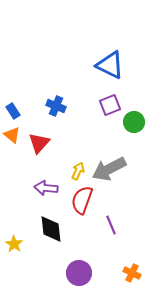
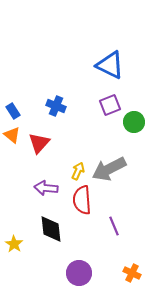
red semicircle: rotated 24 degrees counterclockwise
purple line: moved 3 px right, 1 px down
